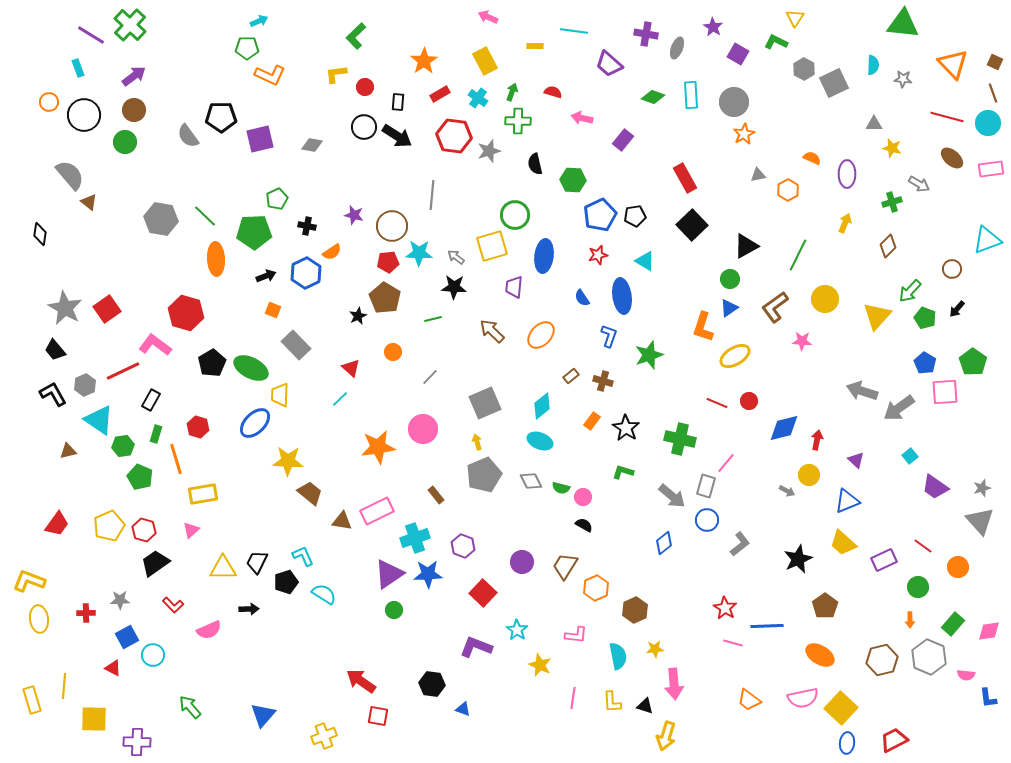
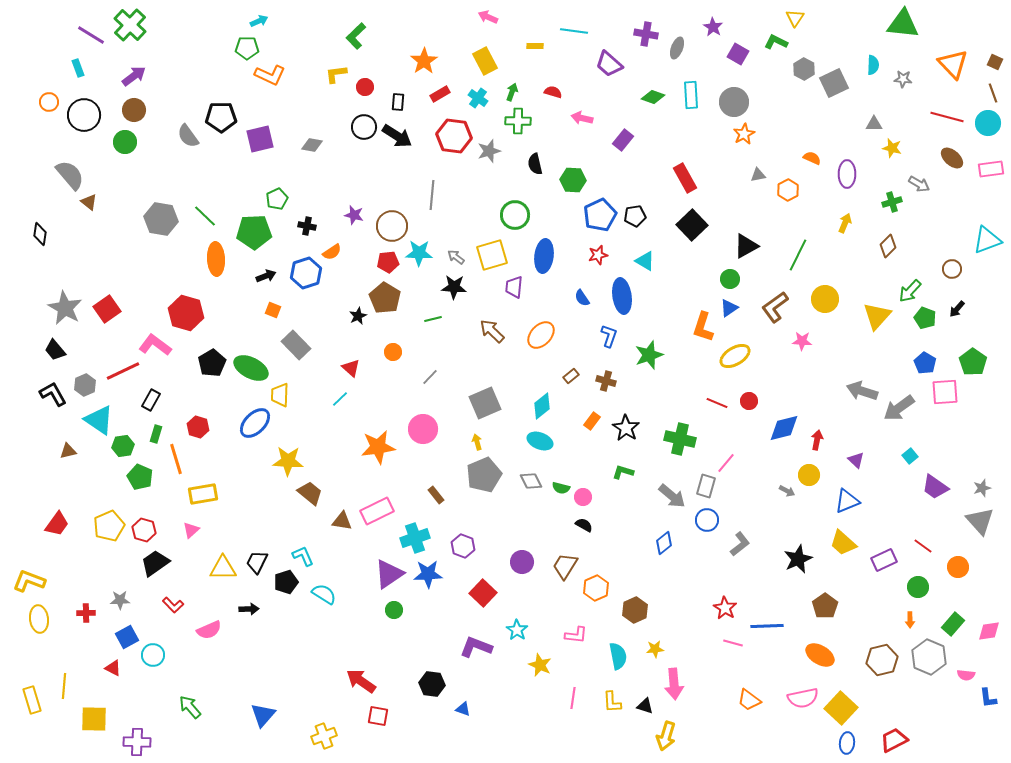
yellow square at (492, 246): moved 9 px down
blue hexagon at (306, 273): rotated 8 degrees clockwise
brown cross at (603, 381): moved 3 px right
